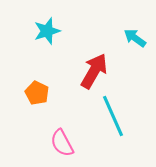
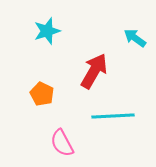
orange pentagon: moved 5 px right, 1 px down
cyan line: rotated 69 degrees counterclockwise
